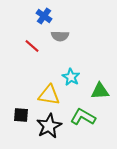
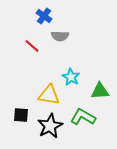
black star: moved 1 px right
